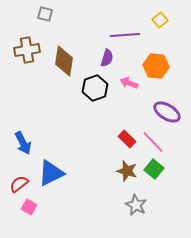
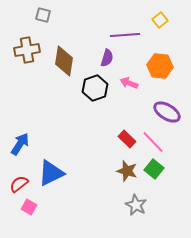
gray square: moved 2 px left, 1 px down
orange hexagon: moved 4 px right
blue arrow: moved 3 px left, 1 px down; rotated 120 degrees counterclockwise
